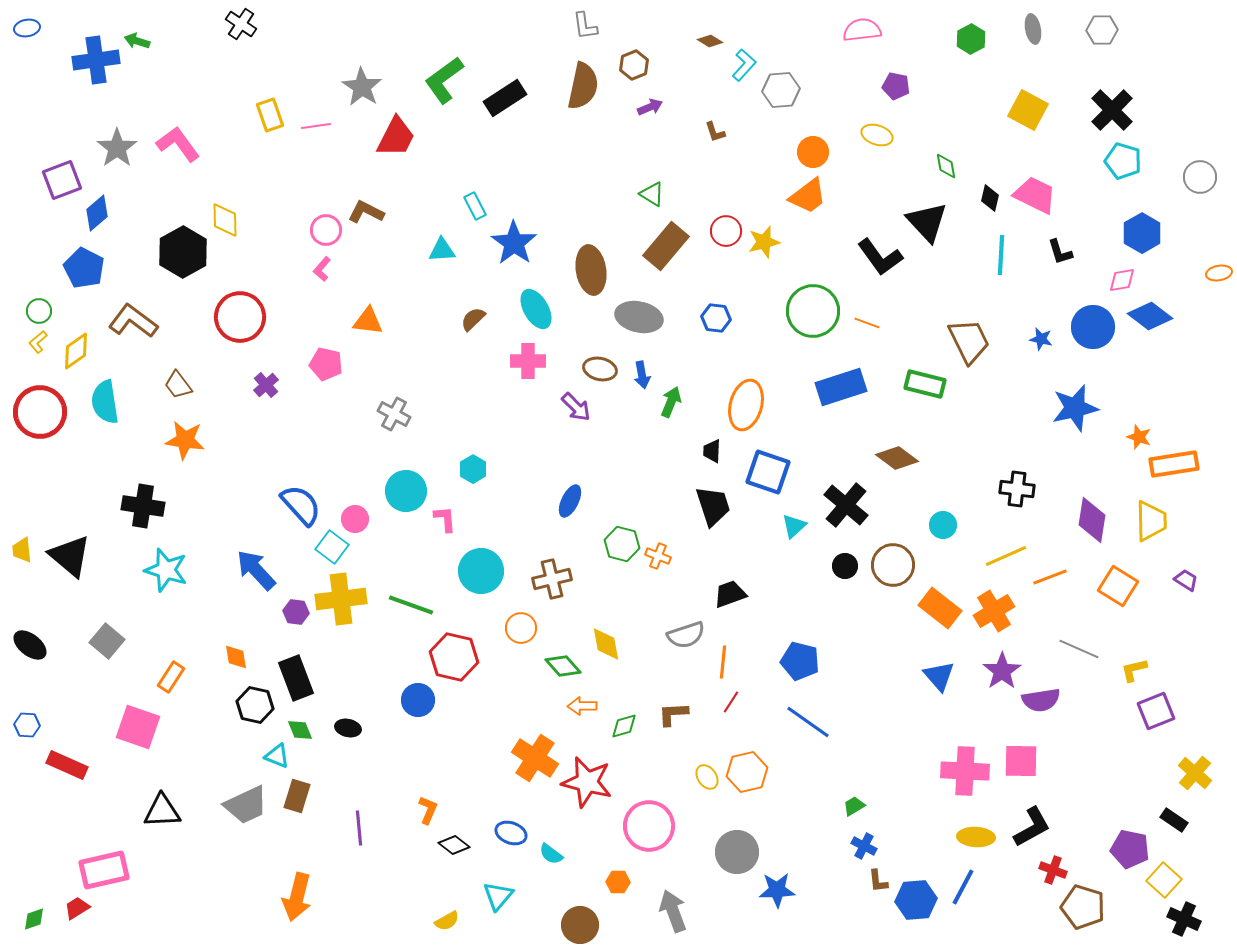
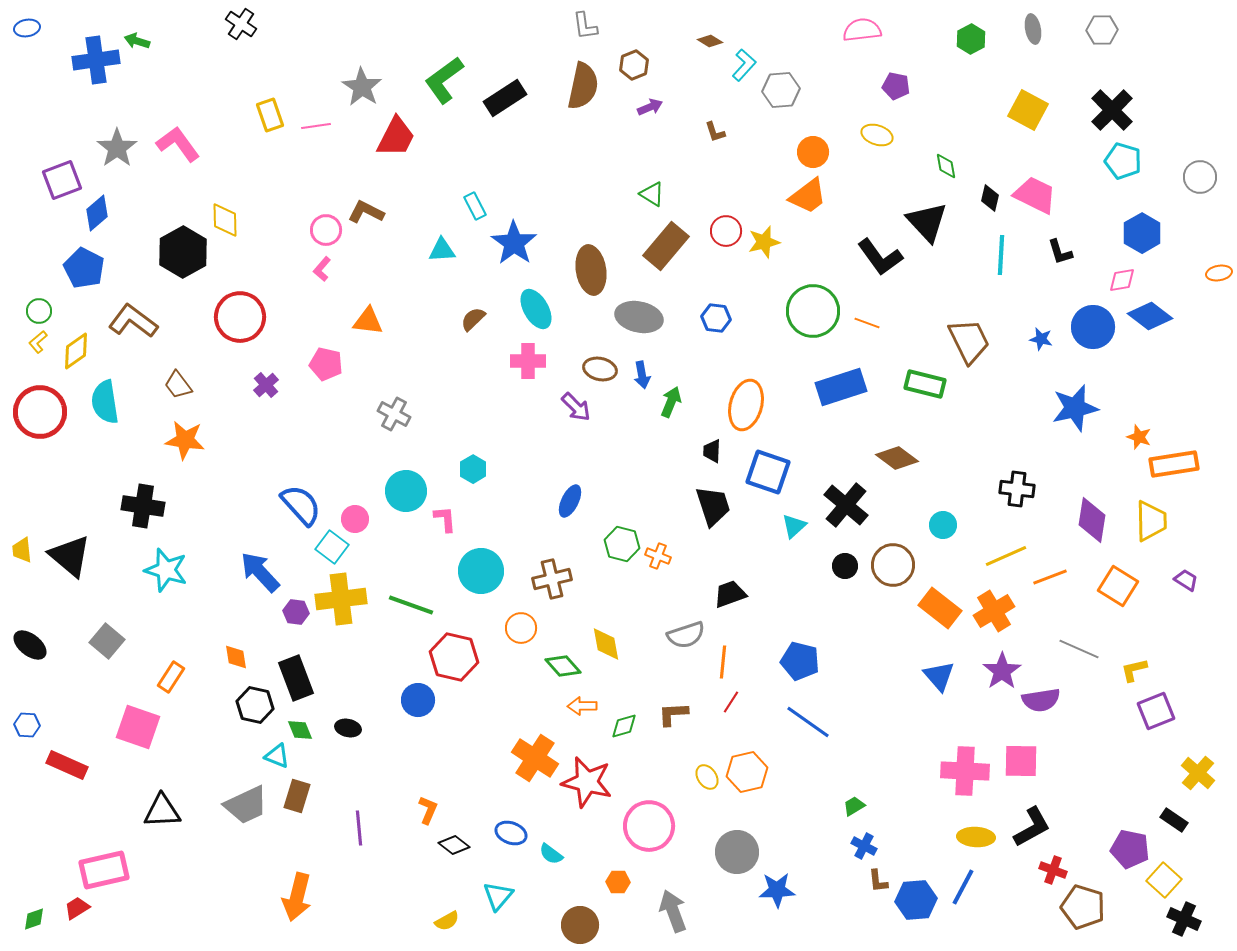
blue arrow at (256, 570): moved 4 px right, 2 px down
yellow cross at (1195, 773): moved 3 px right
